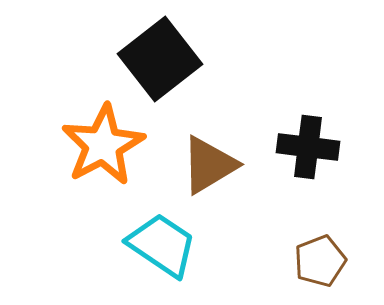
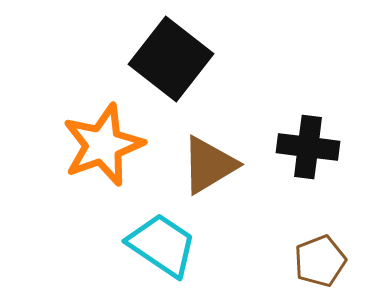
black square: moved 11 px right; rotated 14 degrees counterclockwise
orange star: rotated 8 degrees clockwise
